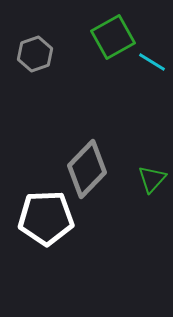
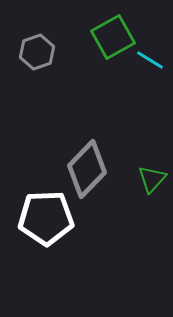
gray hexagon: moved 2 px right, 2 px up
cyan line: moved 2 px left, 2 px up
